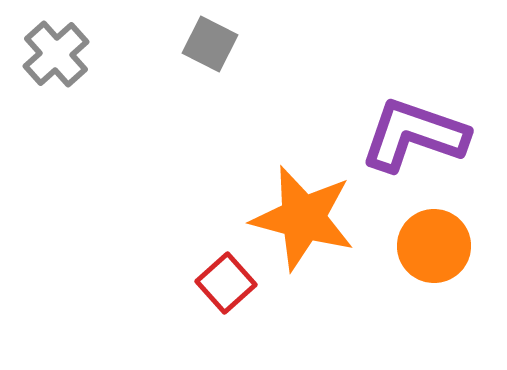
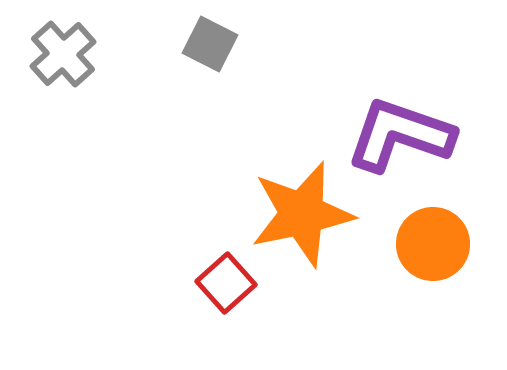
gray cross: moved 7 px right
purple L-shape: moved 14 px left
orange star: moved 1 px left, 4 px up; rotated 27 degrees counterclockwise
orange circle: moved 1 px left, 2 px up
